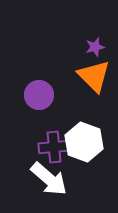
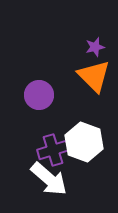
purple cross: moved 1 px left, 3 px down; rotated 12 degrees counterclockwise
